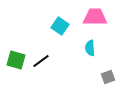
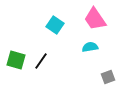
pink trapezoid: moved 2 px down; rotated 125 degrees counterclockwise
cyan square: moved 5 px left, 1 px up
cyan semicircle: moved 1 px up; rotated 84 degrees clockwise
black line: rotated 18 degrees counterclockwise
